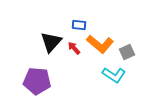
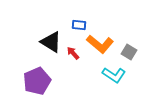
black triangle: rotated 40 degrees counterclockwise
red arrow: moved 1 px left, 5 px down
gray square: moved 2 px right; rotated 35 degrees counterclockwise
purple pentagon: rotated 28 degrees counterclockwise
